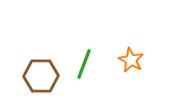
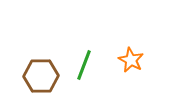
green line: moved 1 px down
